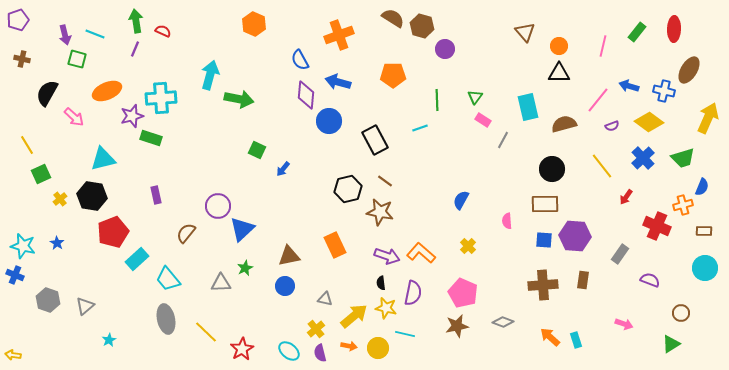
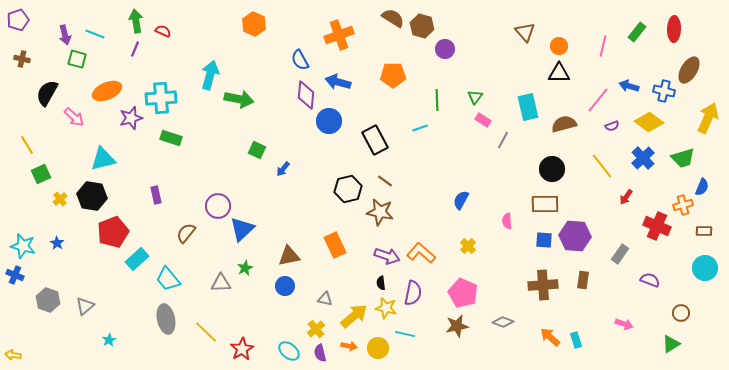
purple star at (132, 116): moved 1 px left, 2 px down
green rectangle at (151, 138): moved 20 px right
